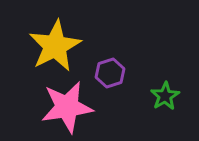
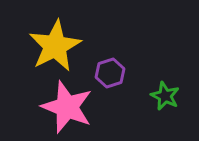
green star: rotated 16 degrees counterclockwise
pink star: rotated 30 degrees clockwise
